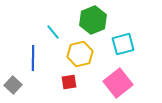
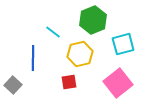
cyan line: rotated 14 degrees counterclockwise
